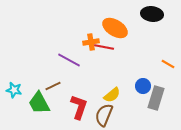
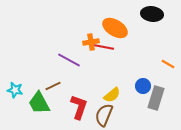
cyan star: moved 1 px right
